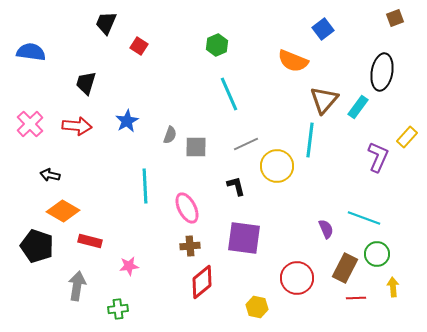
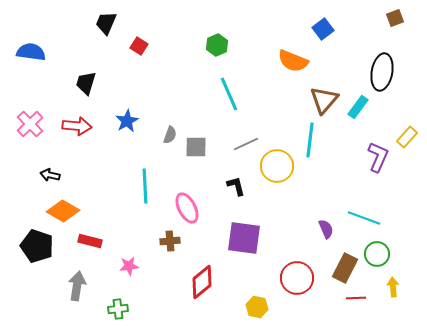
brown cross at (190, 246): moved 20 px left, 5 px up
